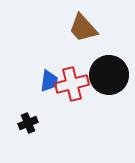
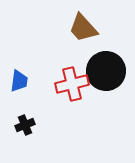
black circle: moved 3 px left, 4 px up
blue trapezoid: moved 30 px left
black cross: moved 3 px left, 2 px down
